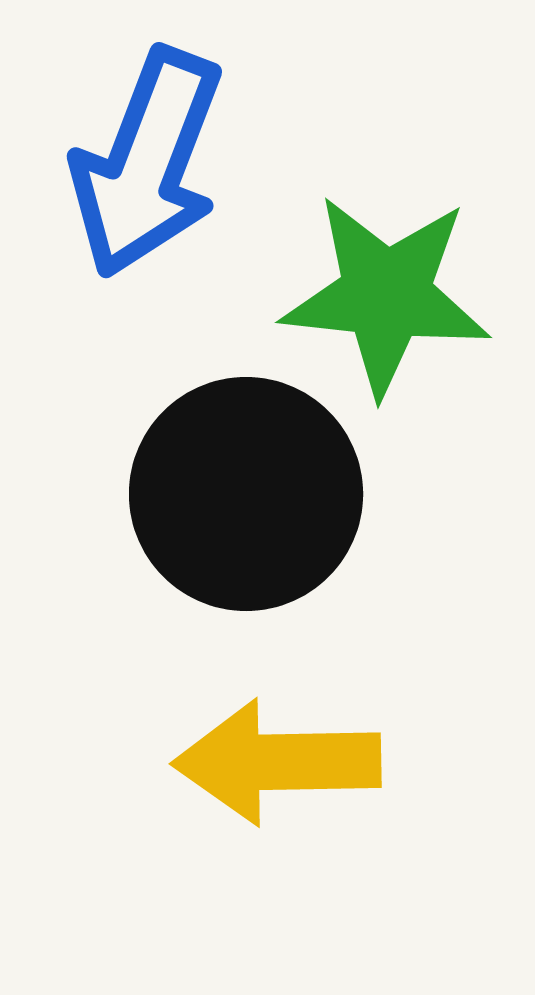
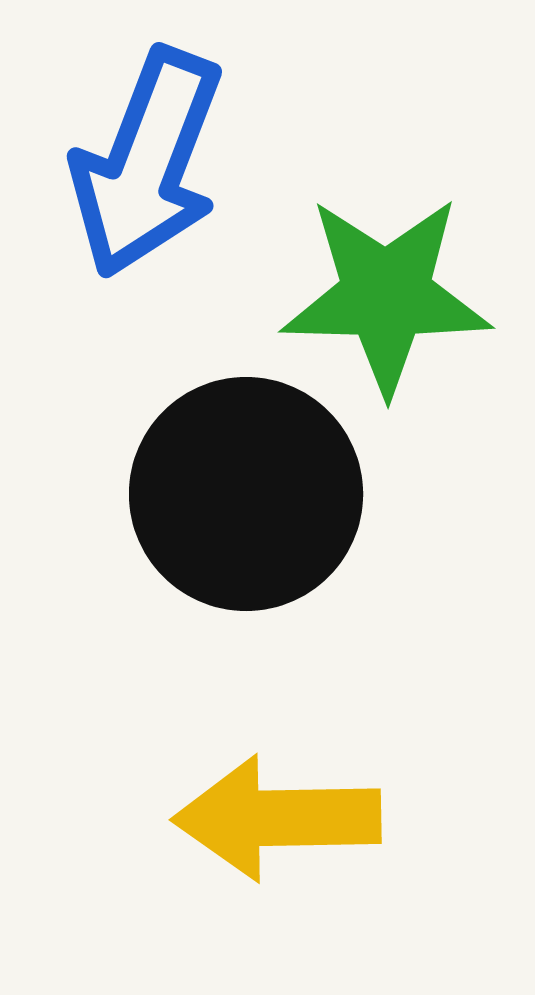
green star: rotated 5 degrees counterclockwise
yellow arrow: moved 56 px down
